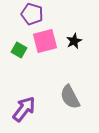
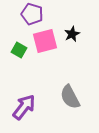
black star: moved 2 px left, 7 px up
purple arrow: moved 2 px up
